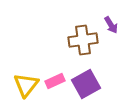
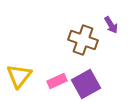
brown cross: rotated 28 degrees clockwise
pink rectangle: moved 2 px right
yellow triangle: moved 7 px left, 9 px up
